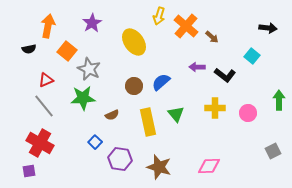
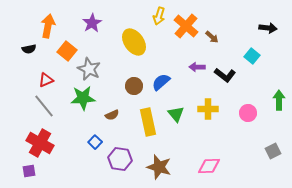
yellow cross: moved 7 px left, 1 px down
